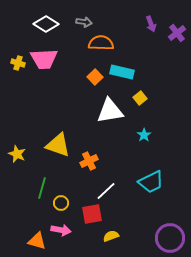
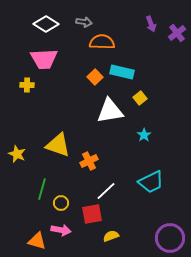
orange semicircle: moved 1 px right, 1 px up
yellow cross: moved 9 px right, 22 px down; rotated 16 degrees counterclockwise
green line: moved 1 px down
